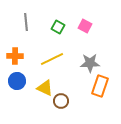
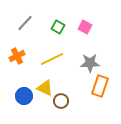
gray line: moved 1 px left, 1 px down; rotated 48 degrees clockwise
pink square: moved 1 px down
orange cross: moved 2 px right; rotated 28 degrees counterclockwise
blue circle: moved 7 px right, 15 px down
